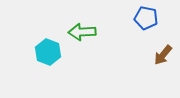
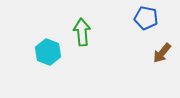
green arrow: rotated 88 degrees clockwise
brown arrow: moved 1 px left, 2 px up
